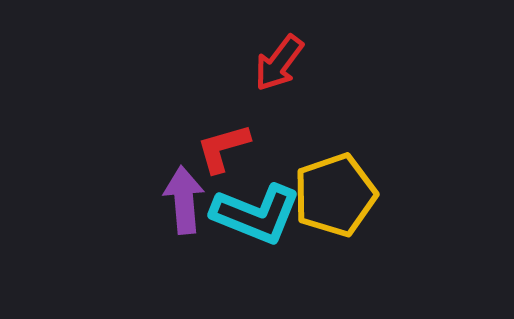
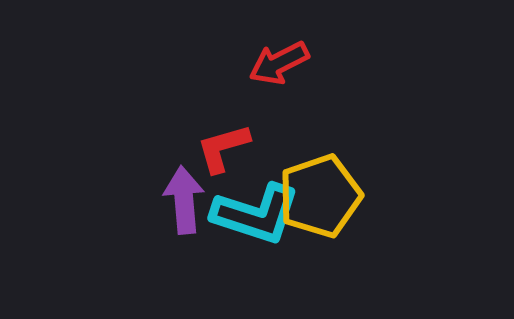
red arrow: rotated 26 degrees clockwise
yellow pentagon: moved 15 px left, 1 px down
cyan L-shape: rotated 4 degrees counterclockwise
